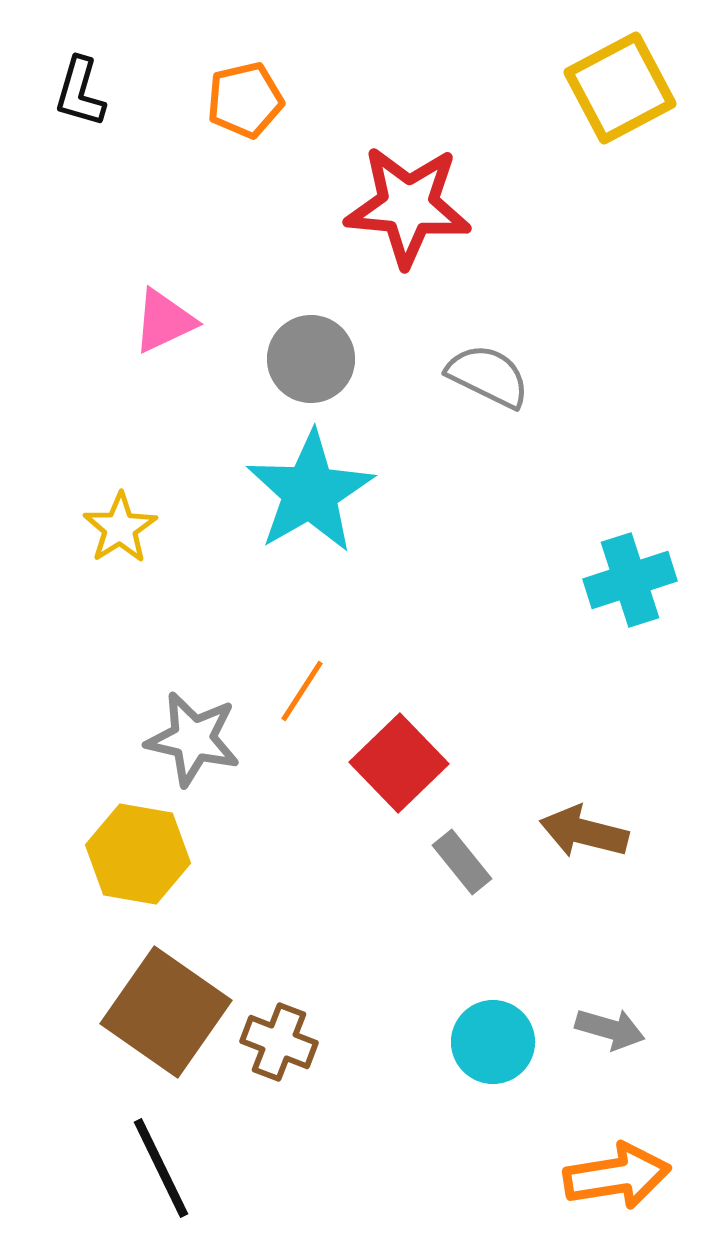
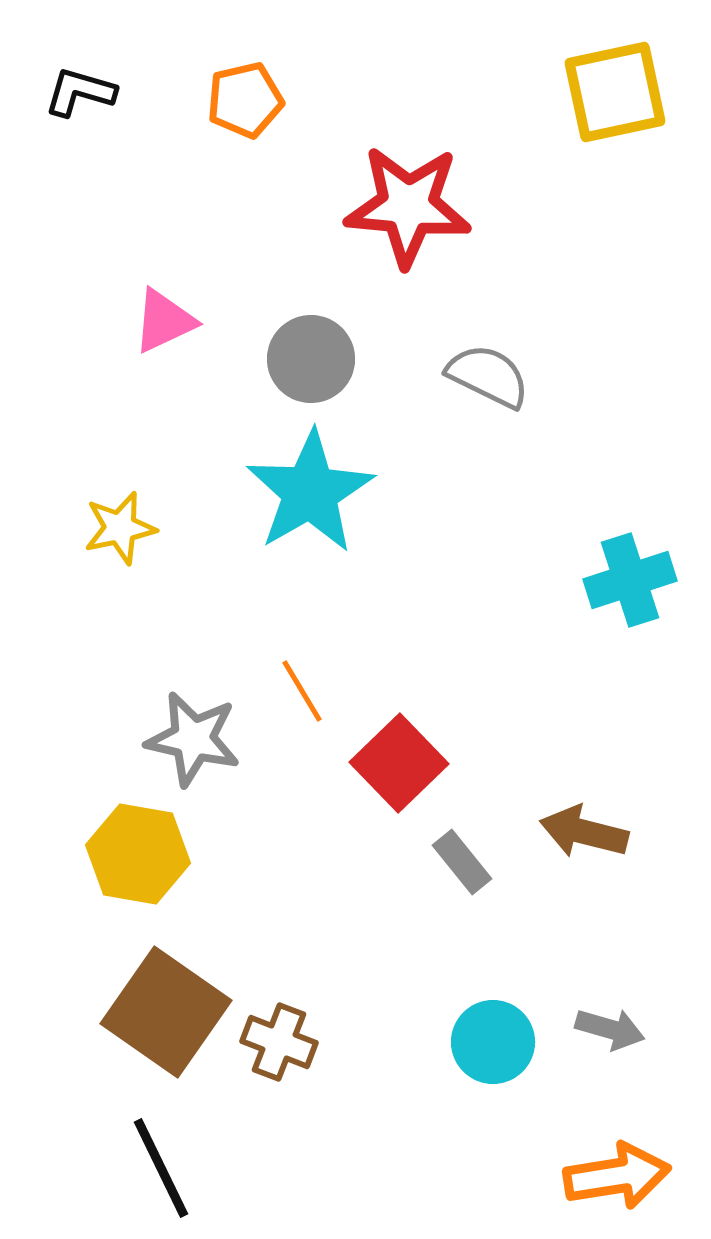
yellow square: moved 5 px left, 4 px down; rotated 16 degrees clockwise
black L-shape: rotated 90 degrees clockwise
yellow star: rotated 20 degrees clockwise
orange line: rotated 64 degrees counterclockwise
